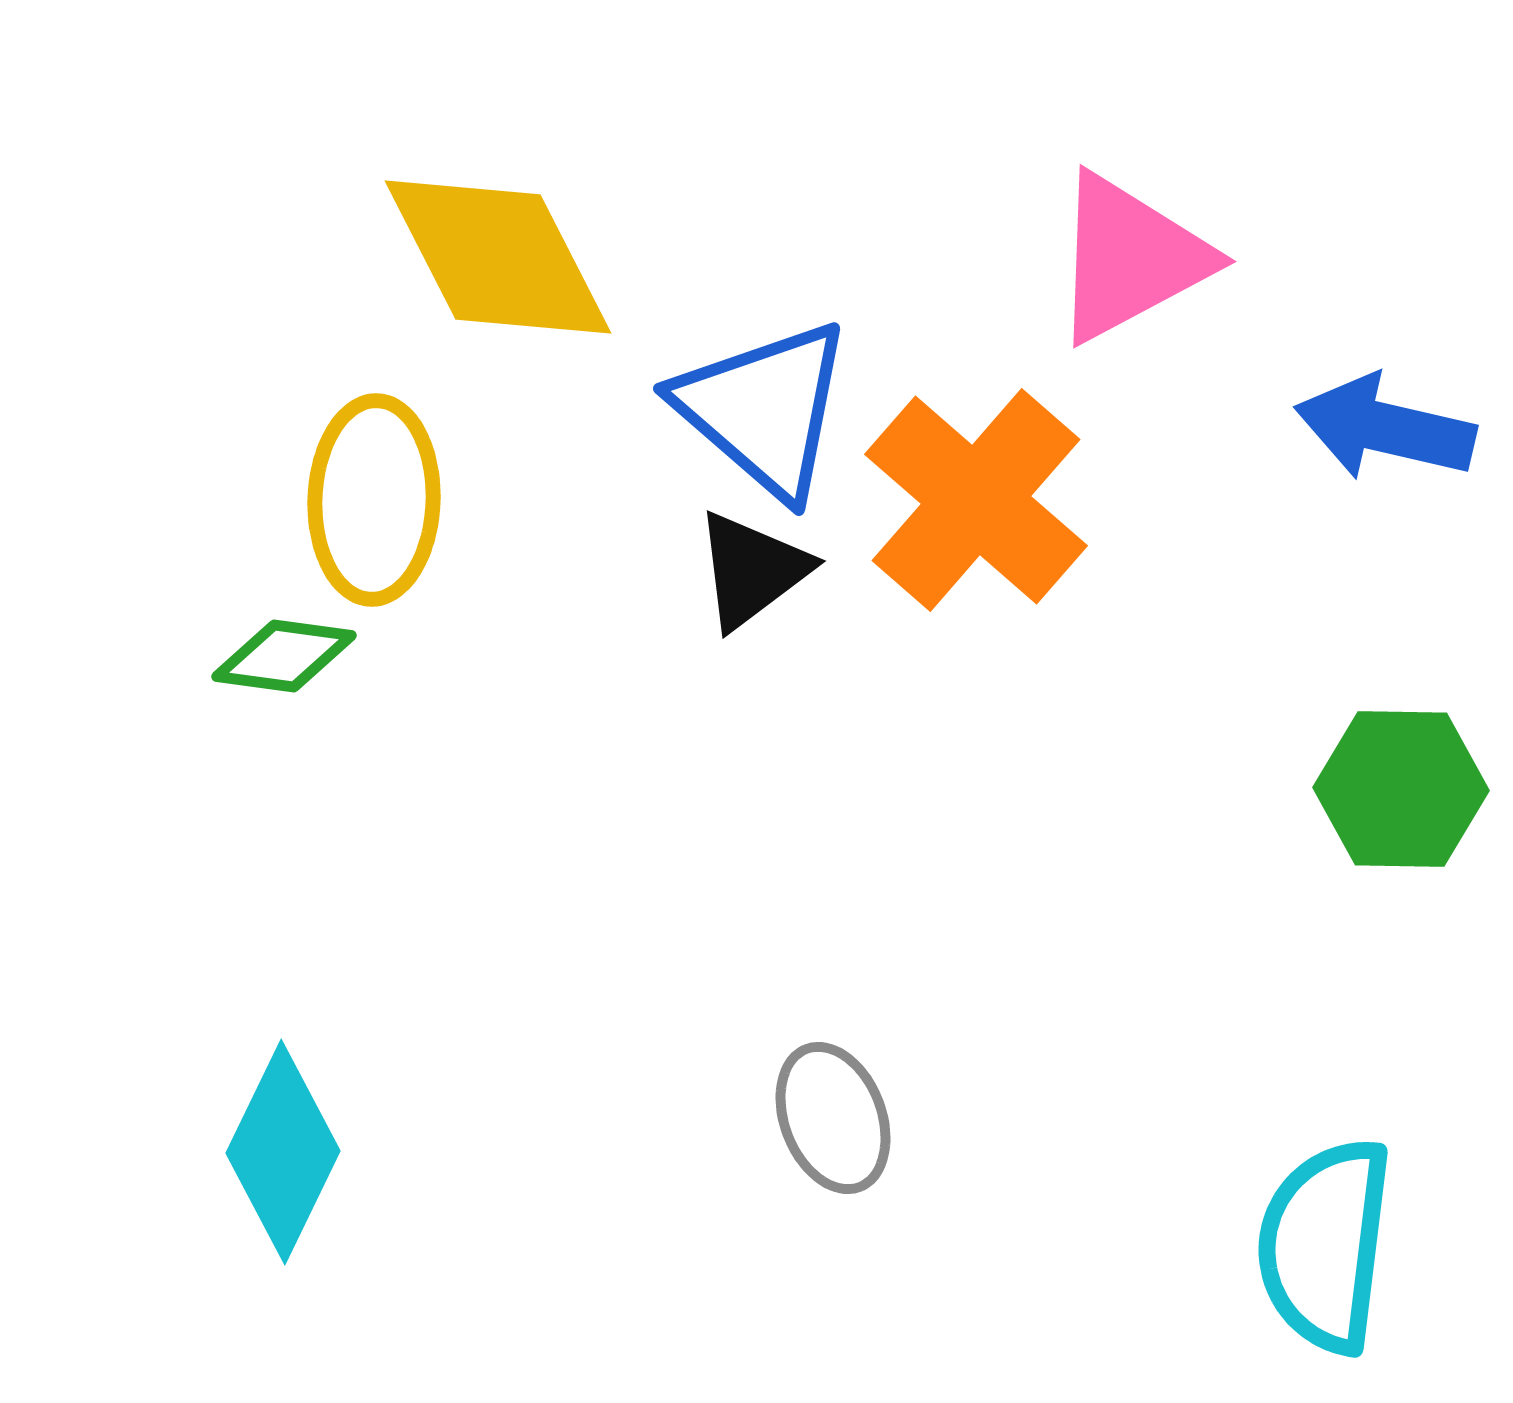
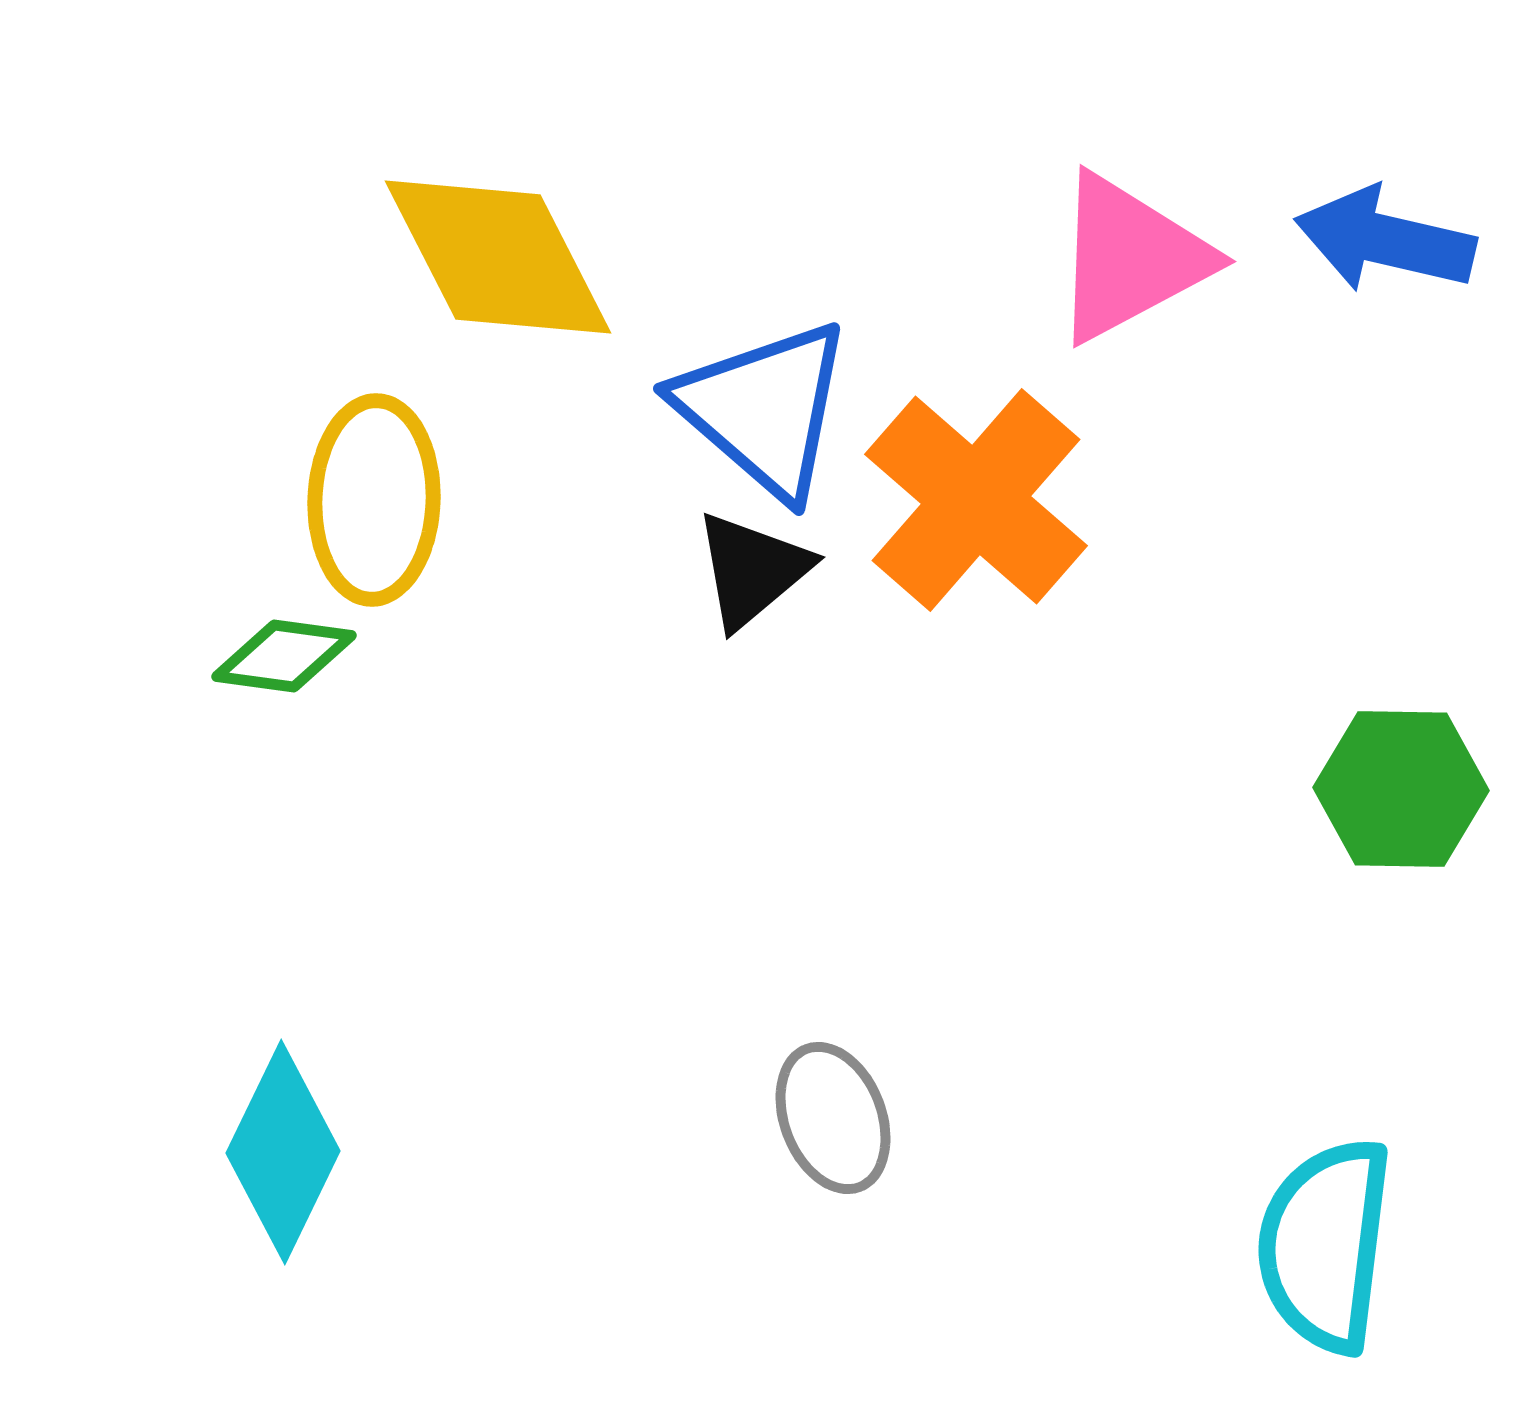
blue arrow: moved 188 px up
black triangle: rotated 3 degrees counterclockwise
